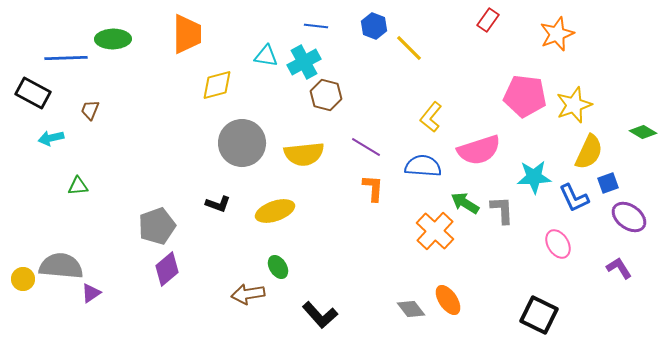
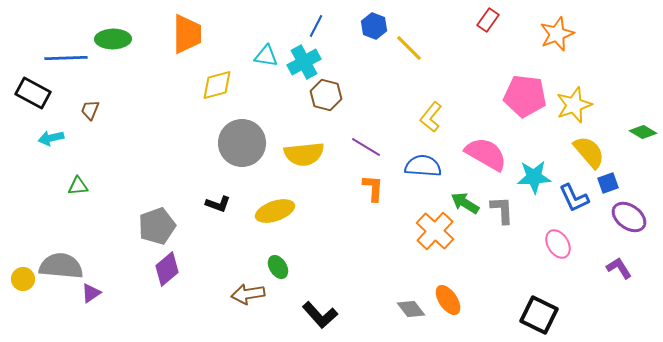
blue line at (316, 26): rotated 70 degrees counterclockwise
pink semicircle at (479, 150): moved 7 px right, 4 px down; rotated 132 degrees counterclockwise
yellow semicircle at (589, 152): rotated 66 degrees counterclockwise
